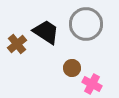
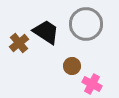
brown cross: moved 2 px right, 1 px up
brown circle: moved 2 px up
